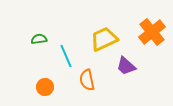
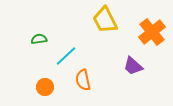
yellow trapezoid: moved 1 px right, 19 px up; rotated 92 degrees counterclockwise
cyan line: rotated 70 degrees clockwise
purple trapezoid: moved 7 px right
orange semicircle: moved 4 px left
